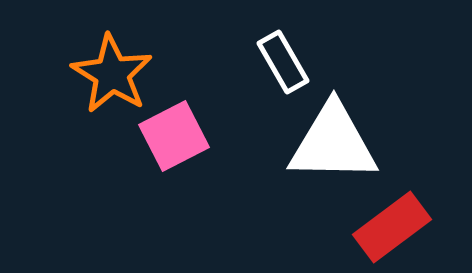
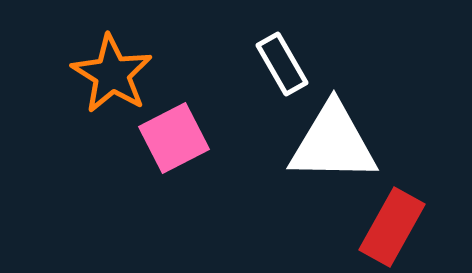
white rectangle: moved 1 px left, 2 px down
pink square: moved 2 px down
red rectangle: rotated 24 degrees counterclockwise
